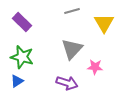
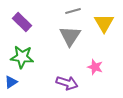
gray line: moved 1 px right
gray triangle: moved 2 px left, 13 px up; rotated 10 degrees counterclockwise
green star: rotated 10 degrees counterclockwise
pink star: rotated 14 degrees clockwise
blue triangle: moved 6 px left, 1 px down
